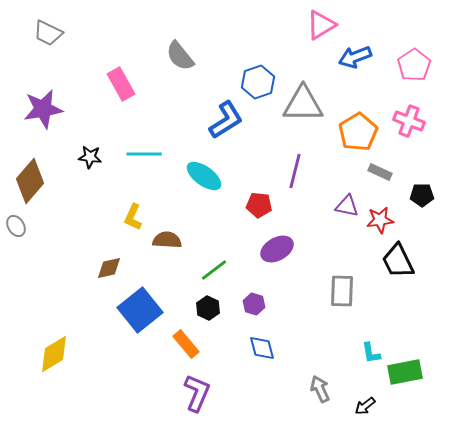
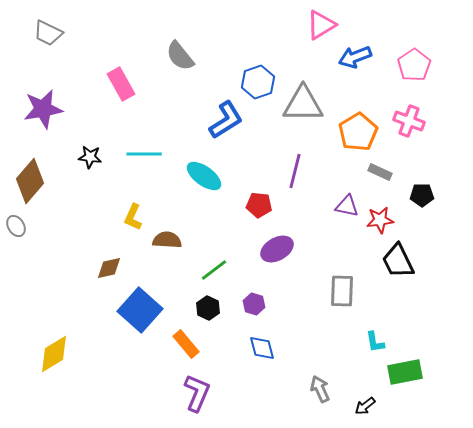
blue square at (140, 310): rotated 9 degrees counterclockwise
cyan L-shape at (371, 353): moved 4 px right, 11 px up
